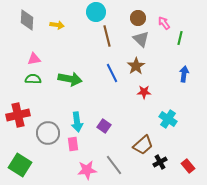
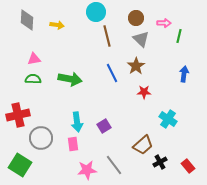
brown circle: moved 2 px left
pink arrow: rotated 128 degrees clockwise
green line: moved 1 px left, 2 px up
purple square: rotated 24 degrees clockwise
gray circle: moved 7 px left, 5 px down
